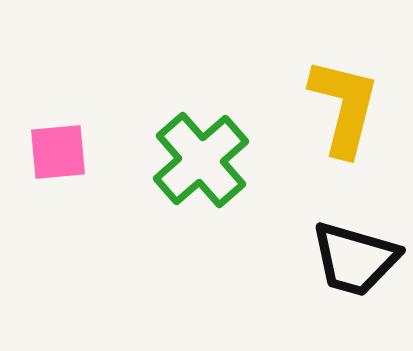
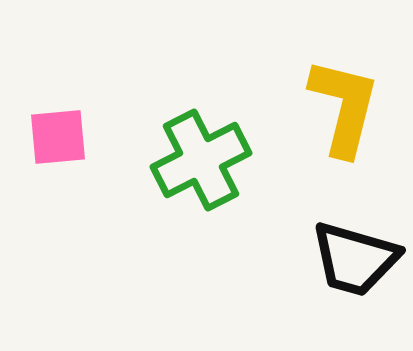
pink square: moved 15 px up
green cross: rotated 14 degrees clockwise
